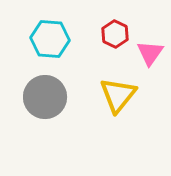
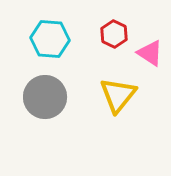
red hexagon: moved 1 px left
pink triangle: rotated 32 degrees counterclockwise
